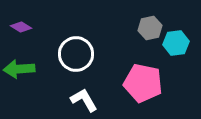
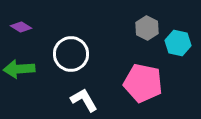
gray hexagon: moved 3 px left; rotated 20 degrees counterclockwise
cyan hexagon: moved 2 px right; rotated 20 degrees clockwise
white circle: moved 5 px left
